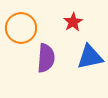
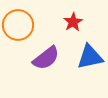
orange circle: moved 3 px left, 3 px up
purple semicircle: rotated 48 degrees clockwise
